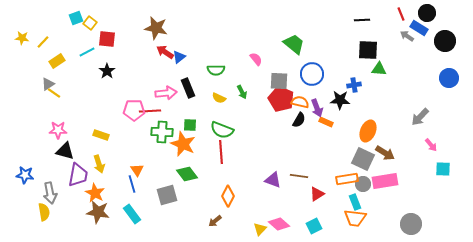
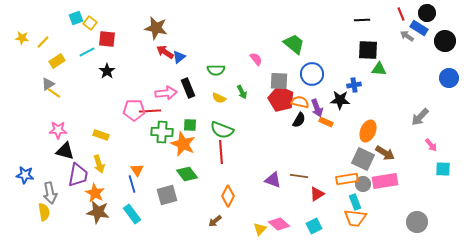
gray circle at (411, 224): moved 6 px right, 2 px up
